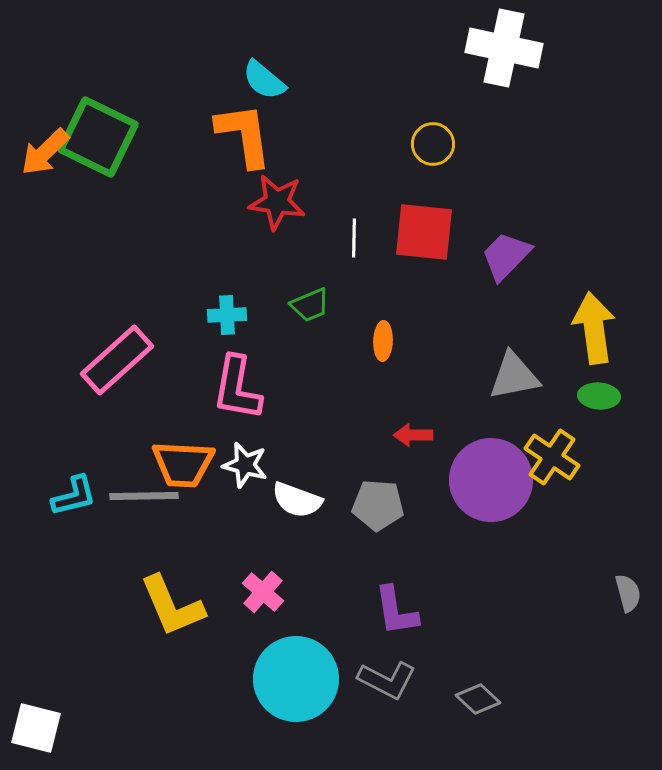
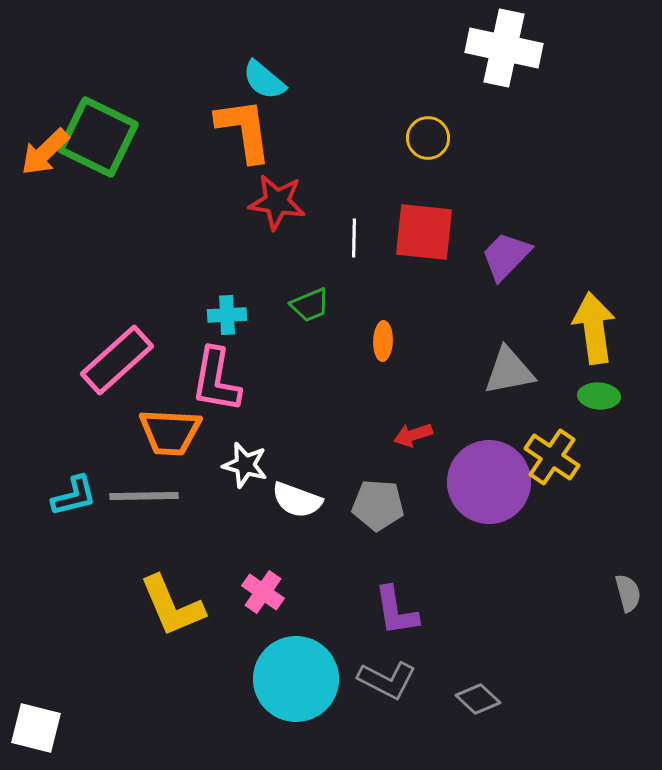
orange L-shape: moved 5 px up
yellow circle: moved 5 px left, 6 px up
gray triangle: moved 5 px left, 5 px up
pink L-shape: moved 21 px left, 8 px up
red arrow: rotated 18 degrees counterclockwise
orange trapezoid: moved 13 px left, 32 px up
purple circle: moved 2 px left, 2 px down
pink cross: rotated 6 degrees counterclockwise
